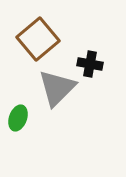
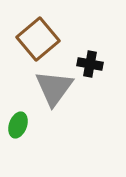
gray triangle: moved 3 px left; rotated 9 degrees counterclockwise
green ellipse: moved 7 px down
